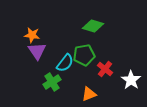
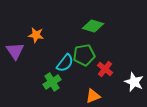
orange star: moved 4 px right
purple triangle: moved 22 px left
white star: moved 3 px right, 2 px down; rotated 12 degrees counterclockwise
orange triangle: moved 4 px right, 2 px down
